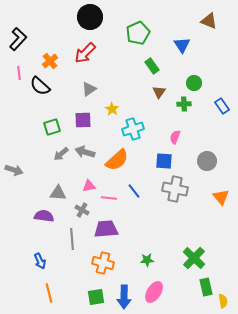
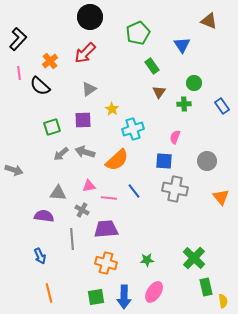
blue arrow at (40, 261): moved 5 px up
orange cross at (103, 263): moved 3 px right
